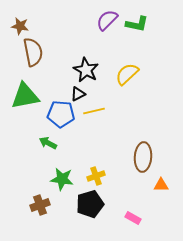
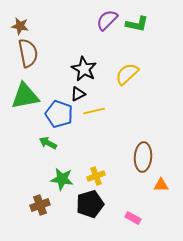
brown semicircle: moved 5 px left, 1 px down
black star: moved 2 px left, 1 px up
blue pentagon: moved 2 px left; rotated 16 degrees clockwise
